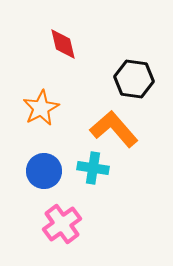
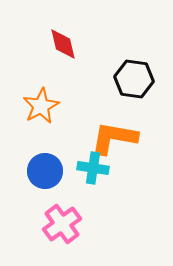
orange star: moved 2 px up
orange L-shape: moved 9 px down; rotated 39 degrees counterclockwise
blue circle: moved 1 px right
